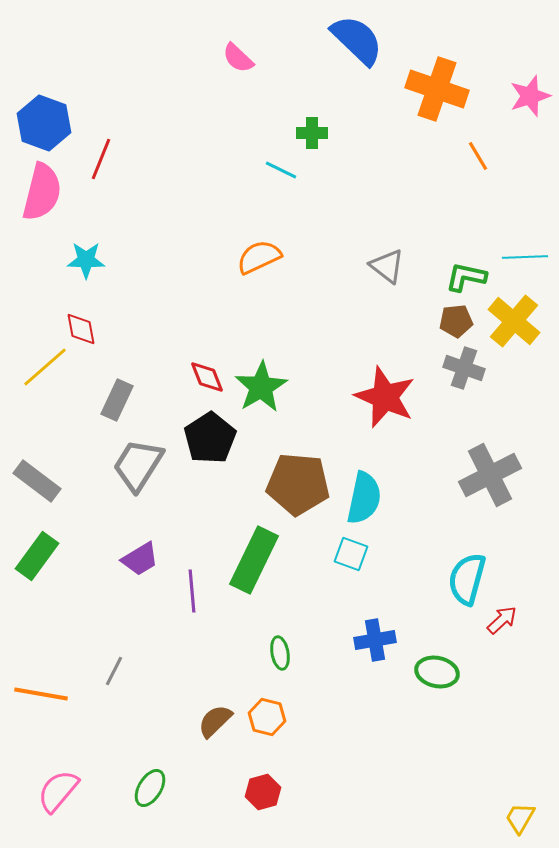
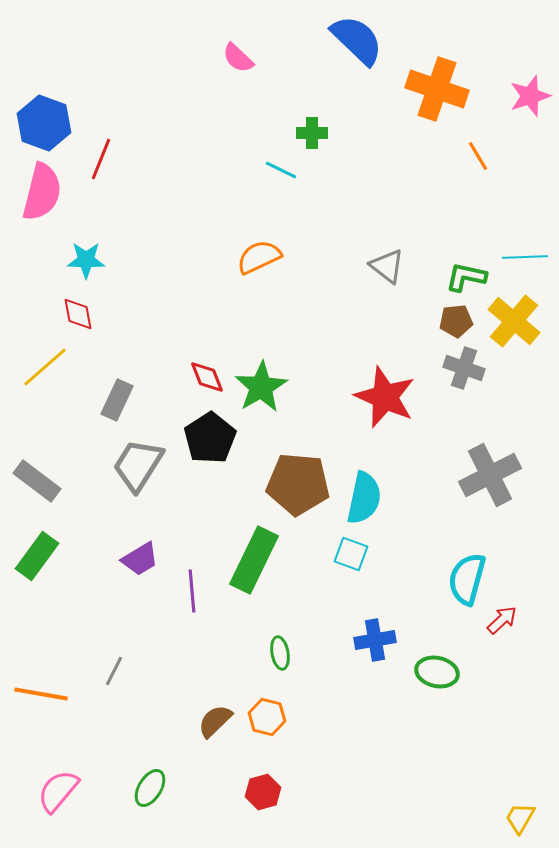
red diamond at (81, 329): moved 3 px left, 15 px up
